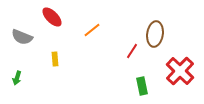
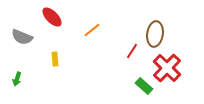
red cross: moved 13 px left, 3 px up
green arrow: moved 1 px down
green rectangle: moved 2 px right; rotated 36 degrees counterclockwise
